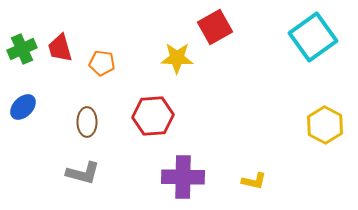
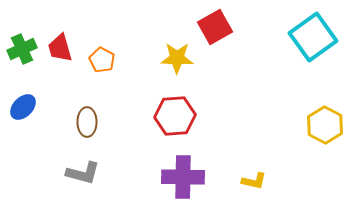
orange pentagon: moved 3 px up; rotated 20 degrees clockwise
red hexagon: moved 22 px right
